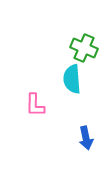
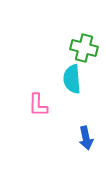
green cross: rotated 8 degrees counterclockwise
pink L-shape: moved 3 px right
